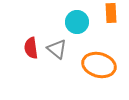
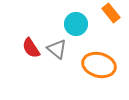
orange rectangle: rotated 36 degrees counterclockwise
cyan circle: moved 1 px left, 2 px down
red semicircle: rotated 25 degrees counterclockwise
